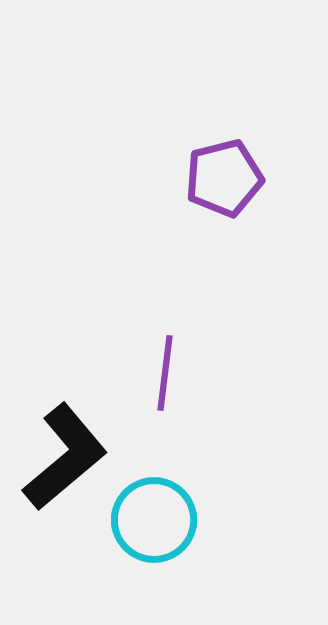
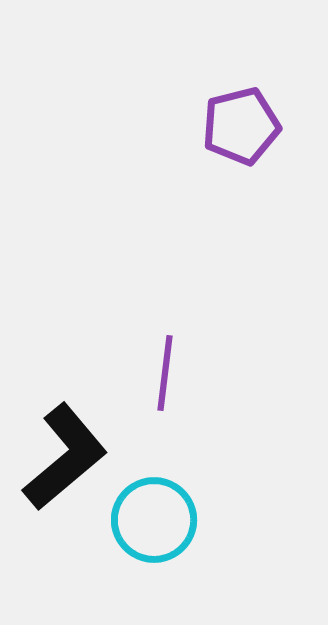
purple pentagon: moved 17 px right, 52 px up
